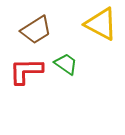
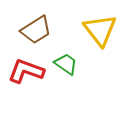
yellow triangle: moved 1 px left, 6 px down; rotated 24 degrees clockwise
red L-shape: rotated 21 degrees clockwise
